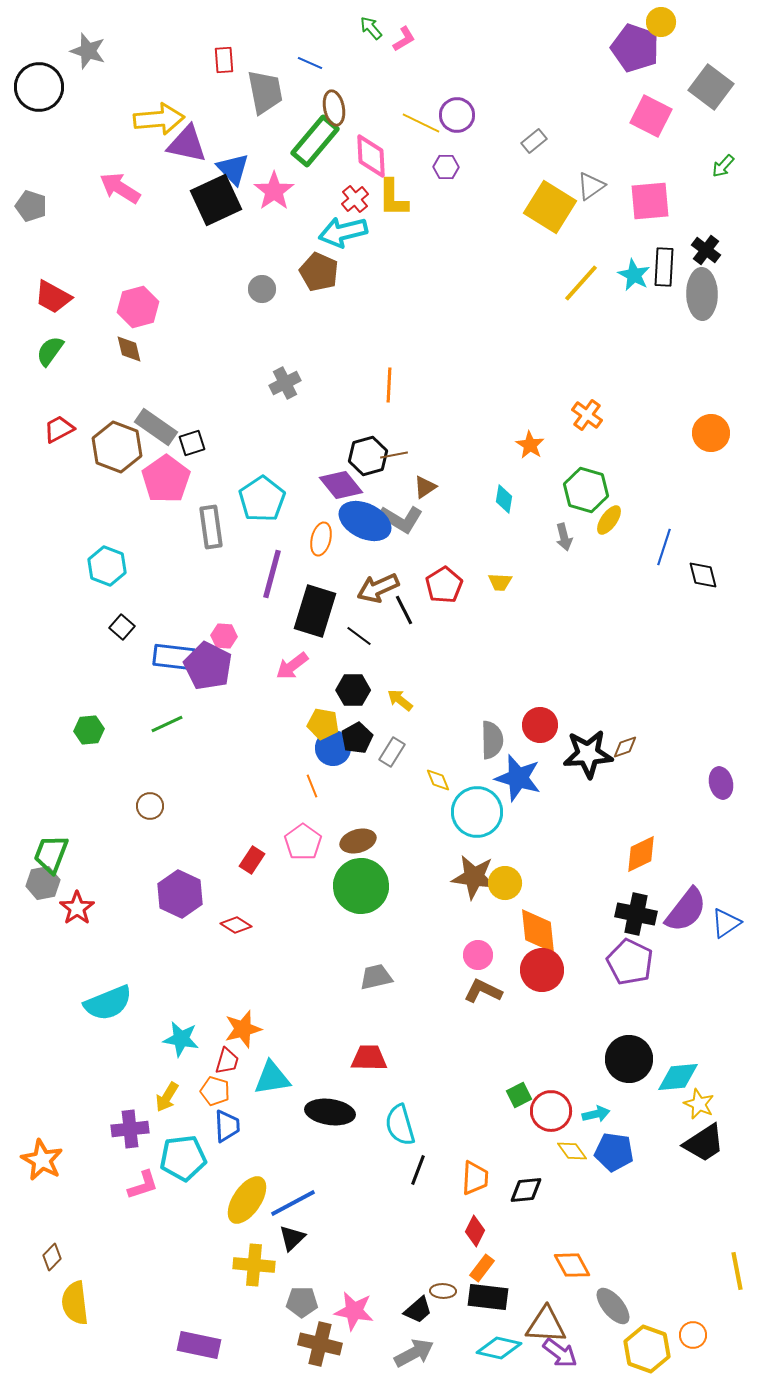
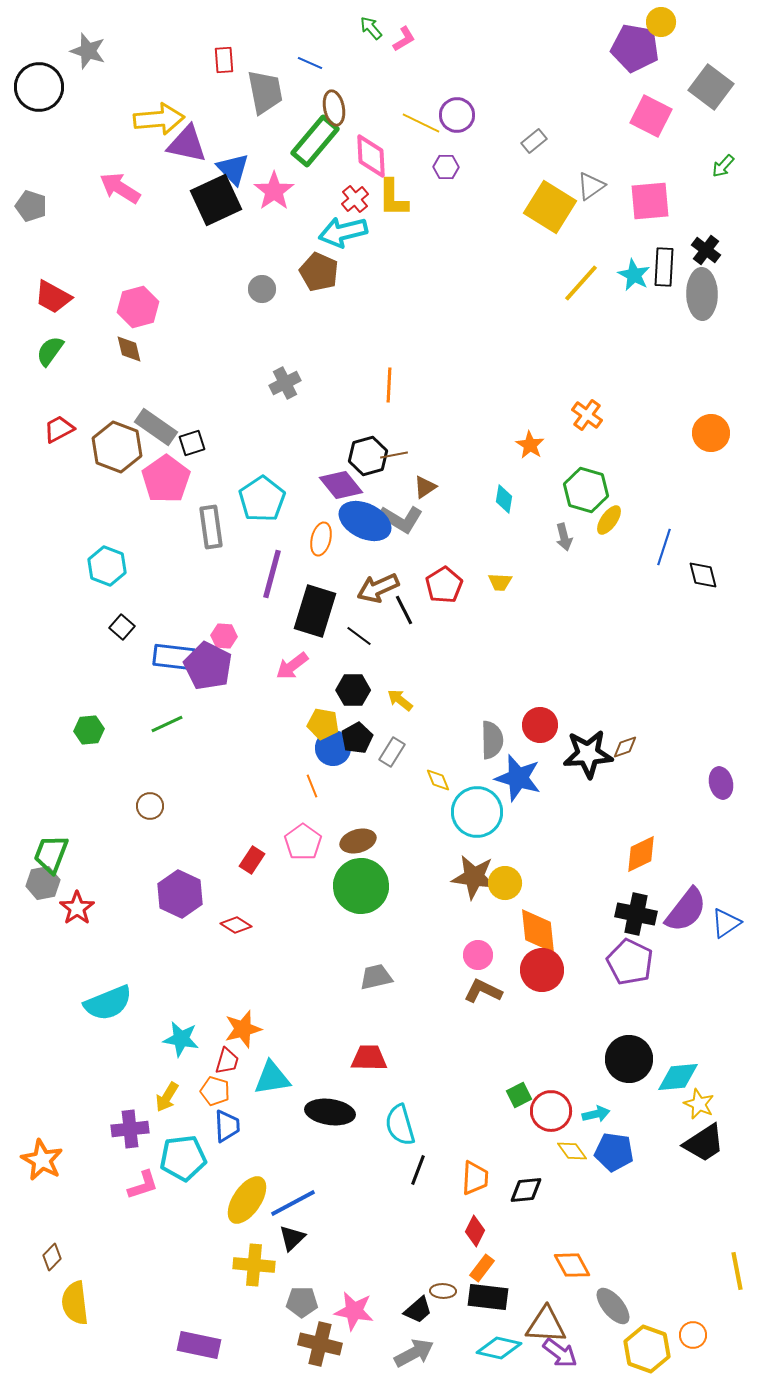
purple pentagon at (635, 48): rotated 9 degrees counterclockwise
